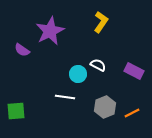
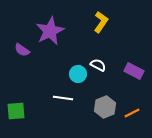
white line: moved 2 px left, 1 px down
